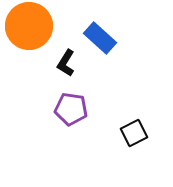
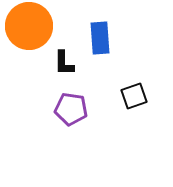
blue rectangle: rotated 44 degrees clockwise
black L-shape: moved 2 px left; rotated 32 degrees counterclockwise
black square: moved 37 px up; rotated 8 degrees clockwise
